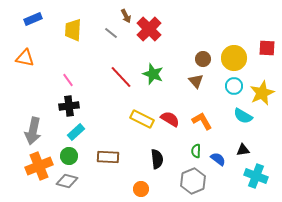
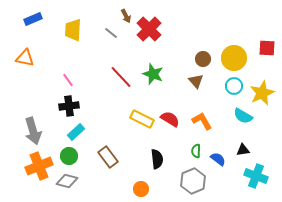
gray arrow: rotated 28 degrees counterclockwise
brown rectangle: rotated 50 degrees clockwise
